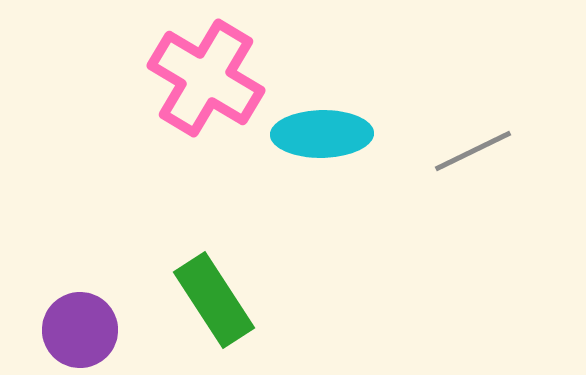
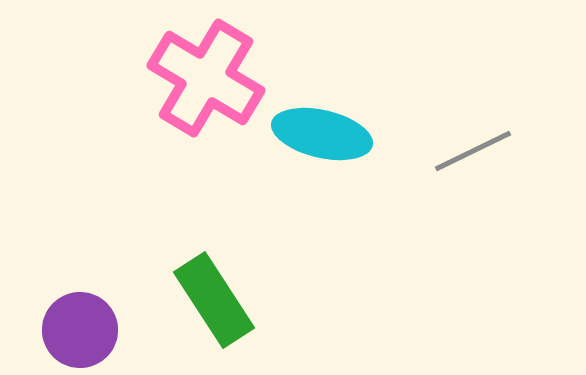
cyan ellipse: rotated 14 degrees clockwise
